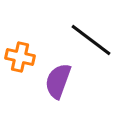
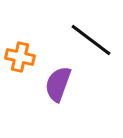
purple semicircle: moved 3 px down
